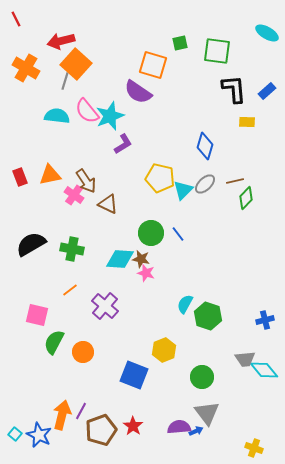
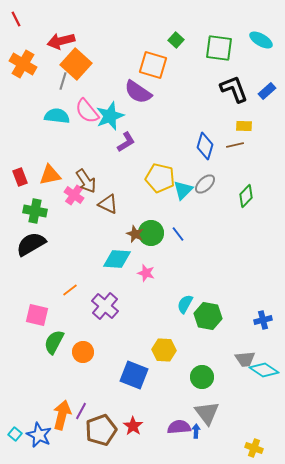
cyan ellipse at (267, 33): moved 6 px left, 7 px down
green square at (180, 43): moved 4 px left, 3 px up; rotated 35 degrees counterclockwise
green square at (217, 51): moved 2 px right, 3 px up
orange cross at (26, 68): moved 3 px left, 4 px up
gray line at (65, 81): moved 2 px left
black L-shape at (234, 89): rotated 16 degrees counterclockwise
yellow rectangle at (247, 122): moved 3 px left, 4 px down
purple L-shape at (123, 144): moved 3 px right, 2 px up
brown line at (235, 181): moved 36 px up
green diamond at (246, 198): moved 2 px up
green cross at (72, 249): moved 37 px left, 38 px up
cyan diamond at (120, 259): moved 3 px left
brown star at (141, 259): moved 6 px left, 25 px up; rotated 12 degrees clockwise
green hexagon at (208, 316): rotated 8 degrees counterclockwise
blue cross at (265, 320): moved 2 px left
yellow hexagon at (164, 350): rotated 25 degrees clockwise
cyan diamond at (264, 370): rotated 16 degrees counterclockwise
blue arrow at (196, 431): rotated 64 degrees counterclockwise
